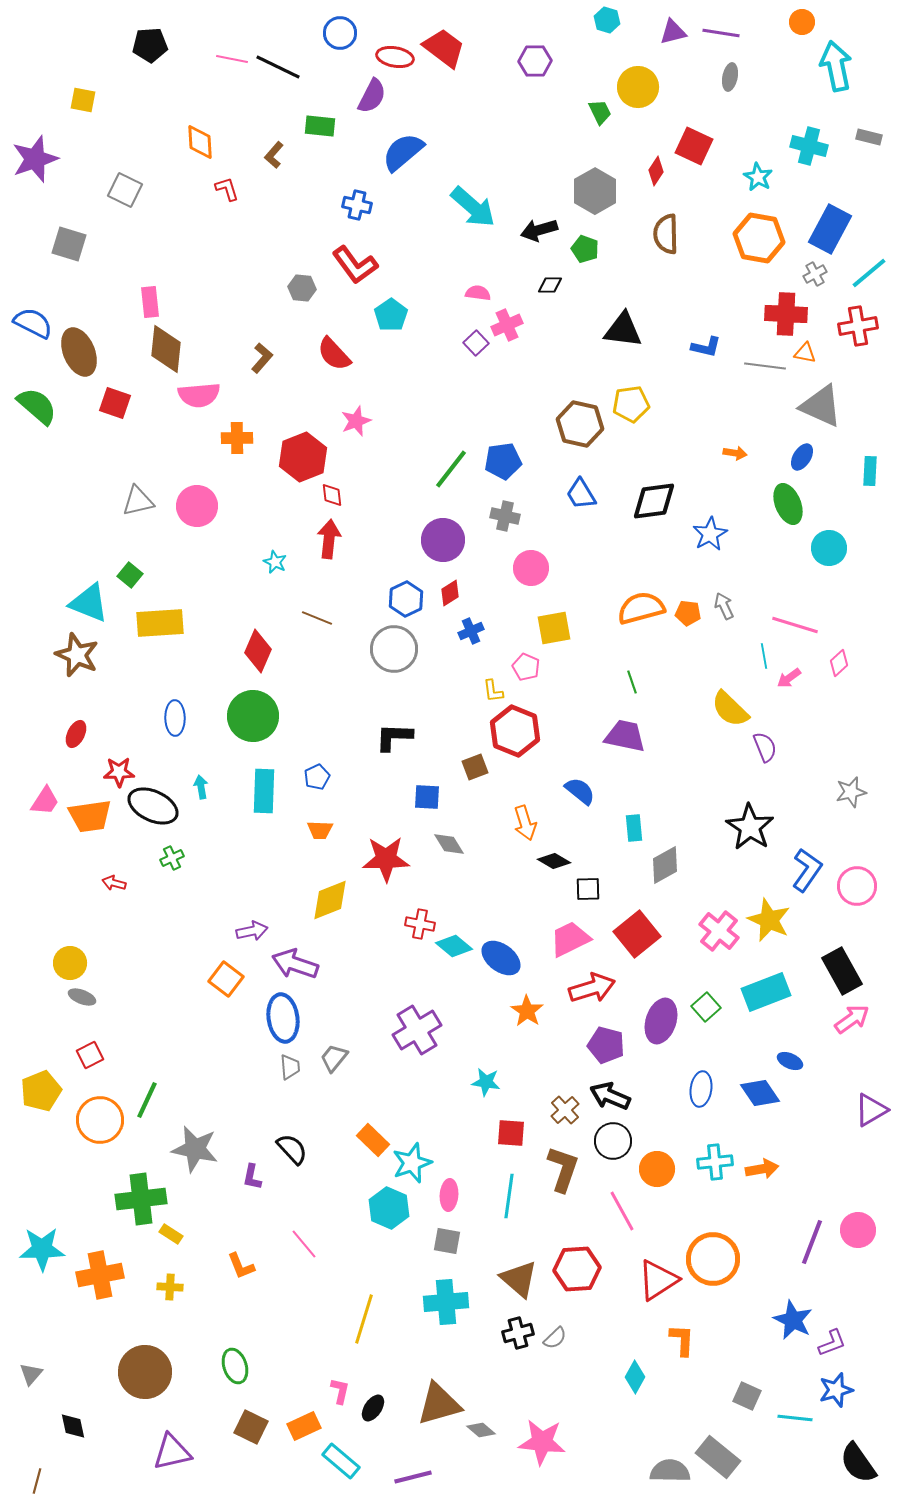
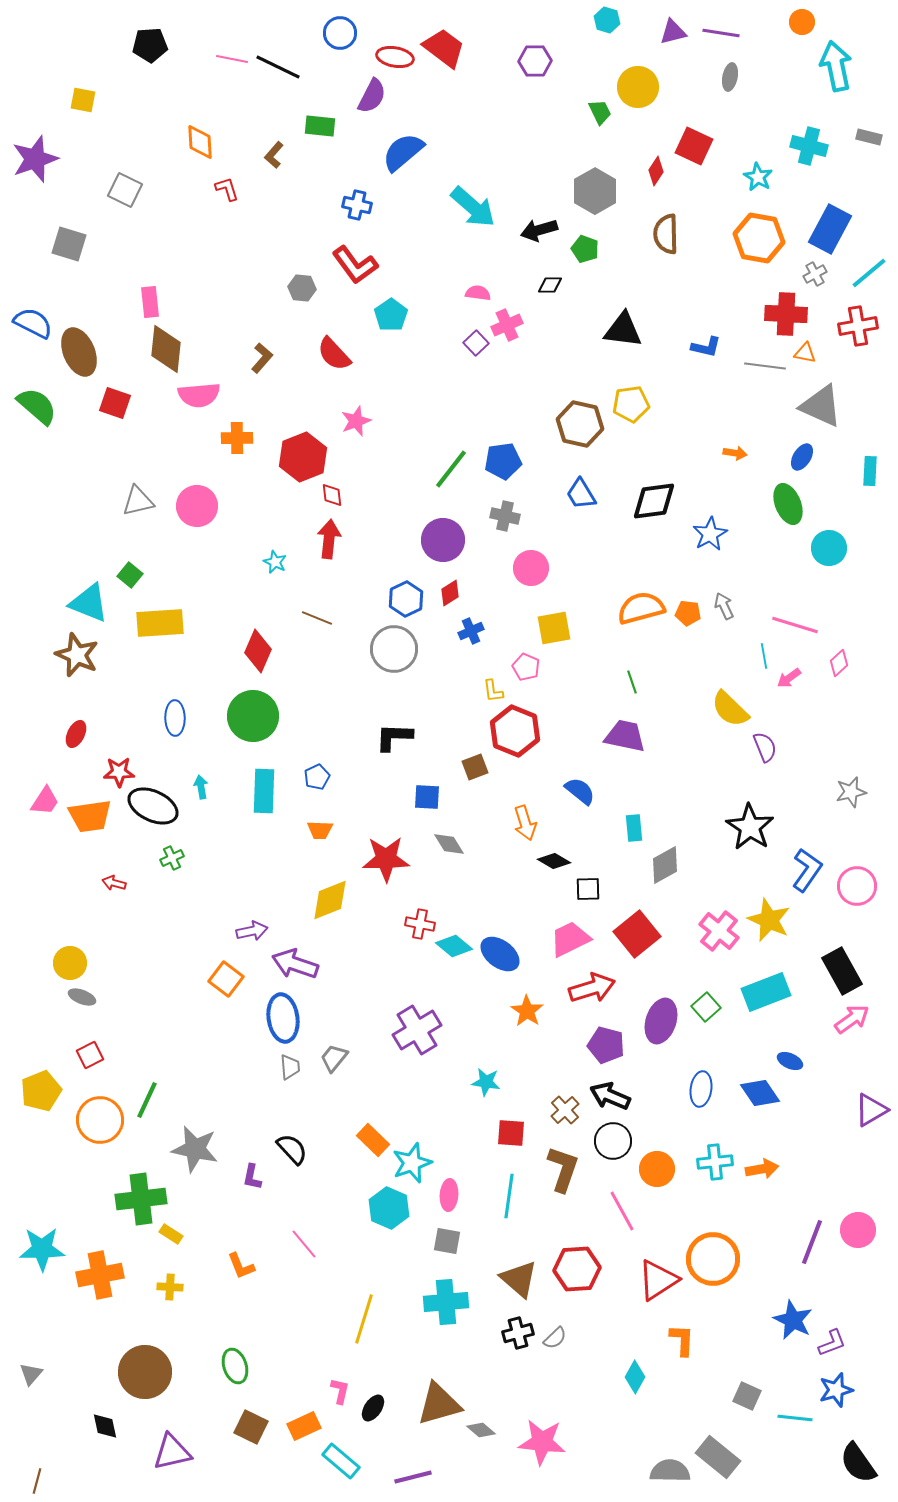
blue ellipse at (501, 958): moved 1 px left, 4 px up
black diamond at (73, 1426): moved 32 px right
